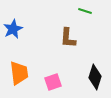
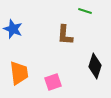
blue star: rotated 24 degrees counterclockwise
brown L-shape: moved 3 px left, 3 px up
black diamond: moved 11 px up
